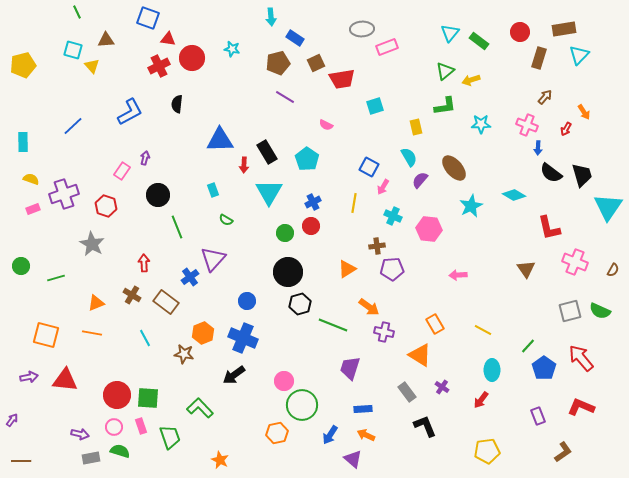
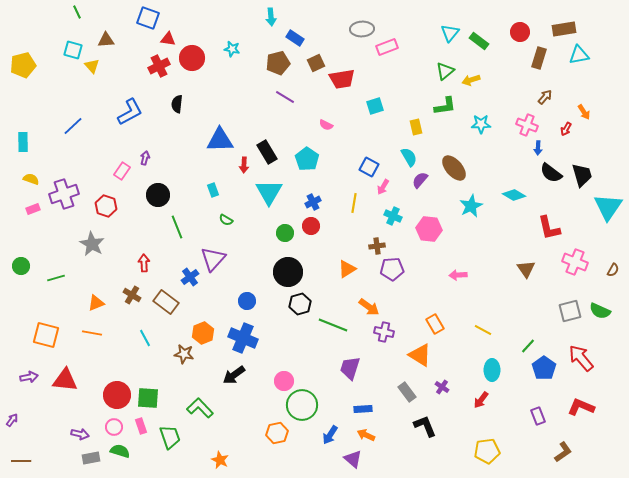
cyan triangle at (579, 55): rotated 35 degrees clockwise
